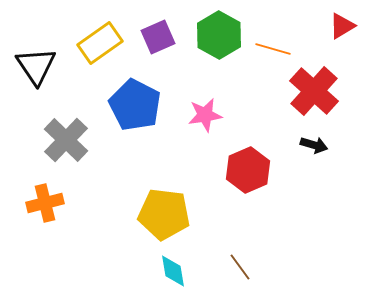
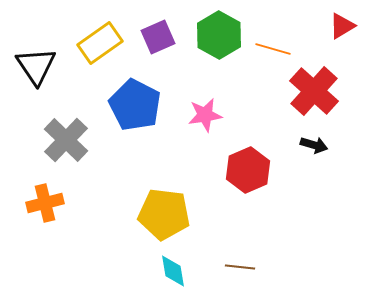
brown line: rotated 48 degrees counterclockwise
